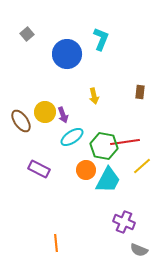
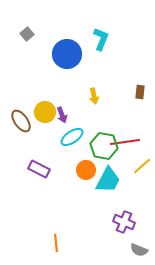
purple arrow: moved 1 px left
